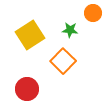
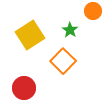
orange circle: moved 2 px up
green star: rotated 28 degrees clockwise
red circle: moved 3 px left, 1 px up
